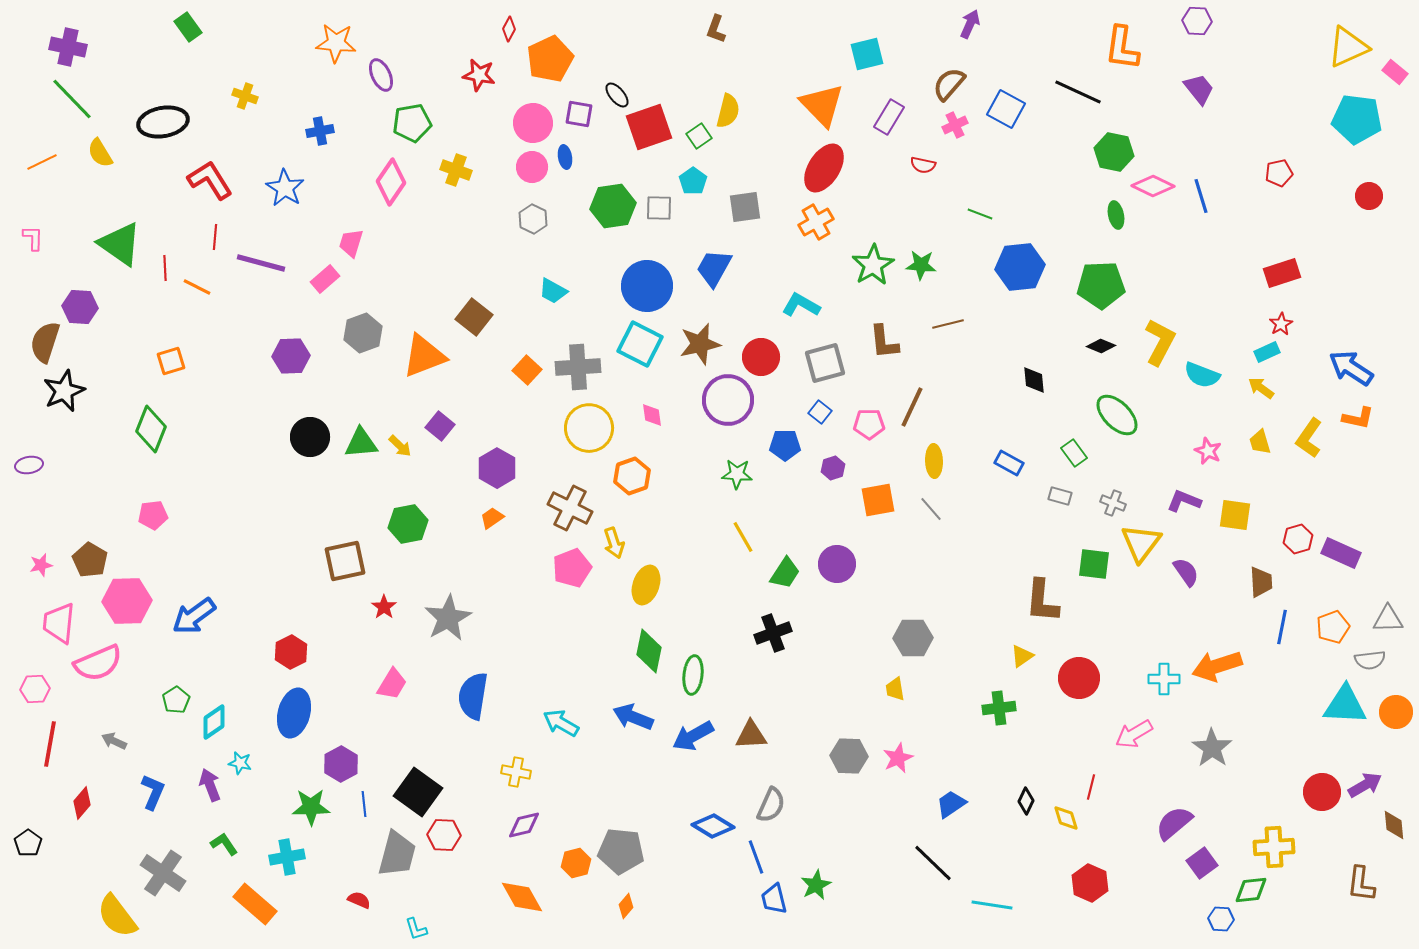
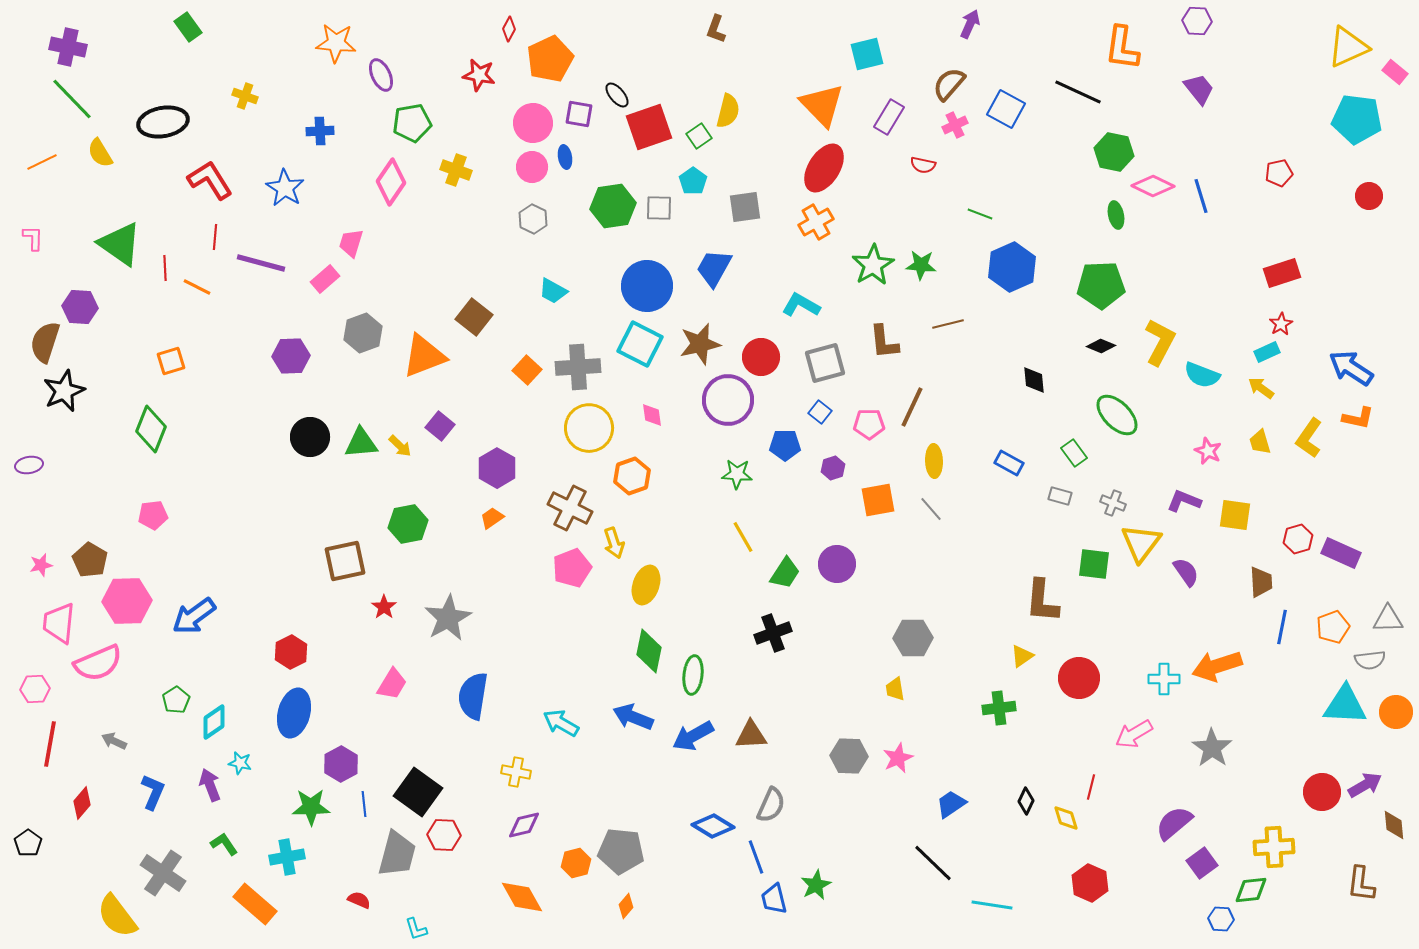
blue cross at (320, 131): rotated 8 degrees clockwise
blue hexagon at (1020, 267): moved 8 px left; rotated 18 degrees counterclockwise
